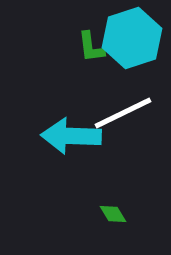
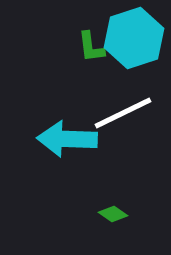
cyan hexagon: moved 2 px right
cyan arrow: moved 4 px left, 3 px down
green diamond: rotated 24 degrees counterclockwise
